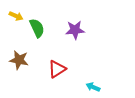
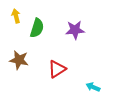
yellow arrow: rotated 128 degrees counterclockwise
green semicircle: rotated 42 degrees clockwise
